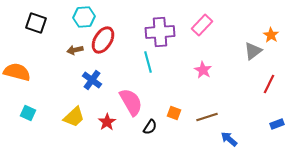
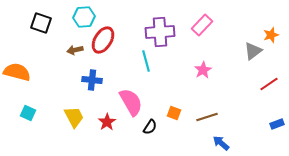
black square: moved 5 px right
orange star: rotated 21 degrees clockwise
cyan line: moved 2 px left, 1 px up
pink star: rotated 12 degrees clockwise
blue cross: rotated 30 degrees counterclockwise
red line: rotated 30 degrees clockwise
yellow trapezoid: rotated 75 degrees counterclockwise
blue arrow: moved 8 px left, 4 px down
